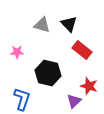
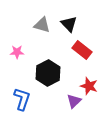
black hexagon: rotated 20 degrees clockwise
